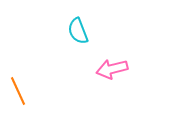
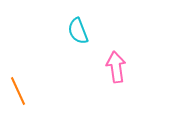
pink arrow: moved 4 px right, 2 px up; rotated 96 degrees clockwise
